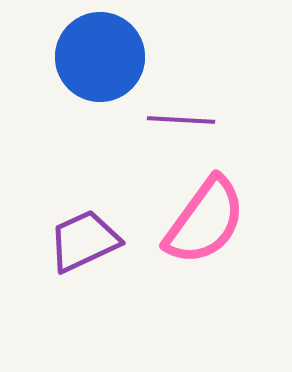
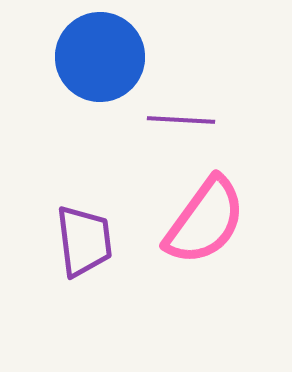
purple trapezoid: rotated 108 degrees clockwise
